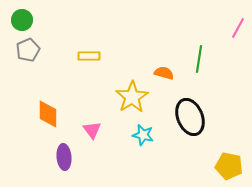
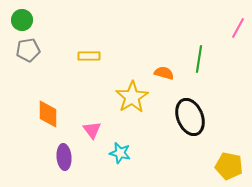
gray pentagon: rotated 15 degrees clockwise
cyan star: moved 23 px left, 18 px down
